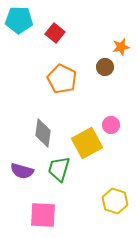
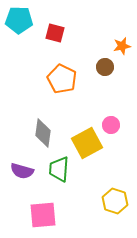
red square: rotated 24 degrees counterclockwise
orange star: moved 1 px right, 1 px up
green trapezoid: rotated 12 degrees counterclockwise
pink square: rotated 8 degrees counterclockwise
